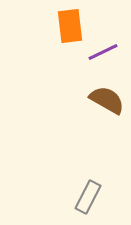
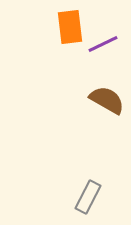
orange rectangle: moved 1 px down
purple line: moved 8 px up
